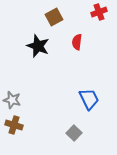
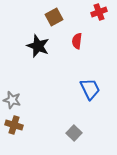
red semicircle: moved 1 px up
blue trapezoid: moved 1 px right, 10 px up
